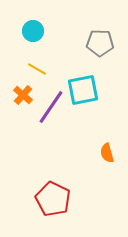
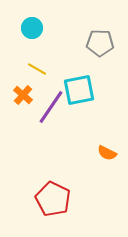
cyan circle: moved 1 px left, 3 px up
cyan square: moved 4 px left
orange semicircle: rotated 48 degrees counterclockwise
